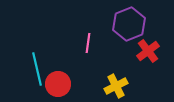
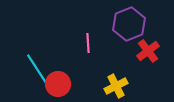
pink line: rotated 12 degrees counterclockwise
cyan line: rotated 20 degrees counterclockwise
